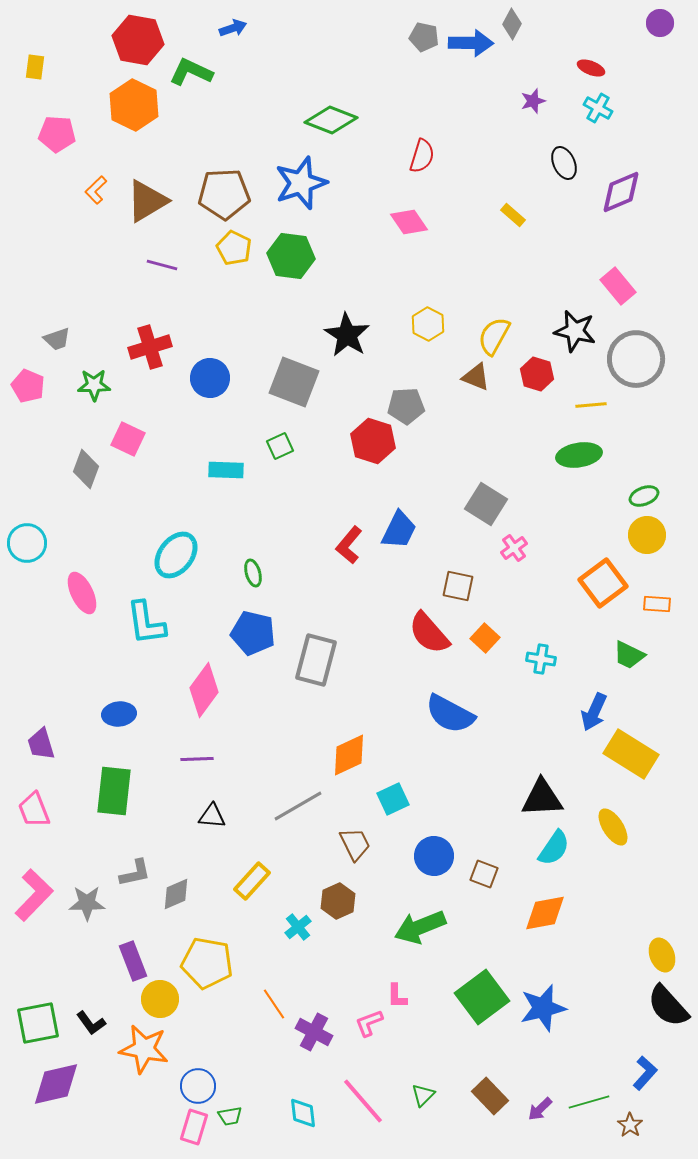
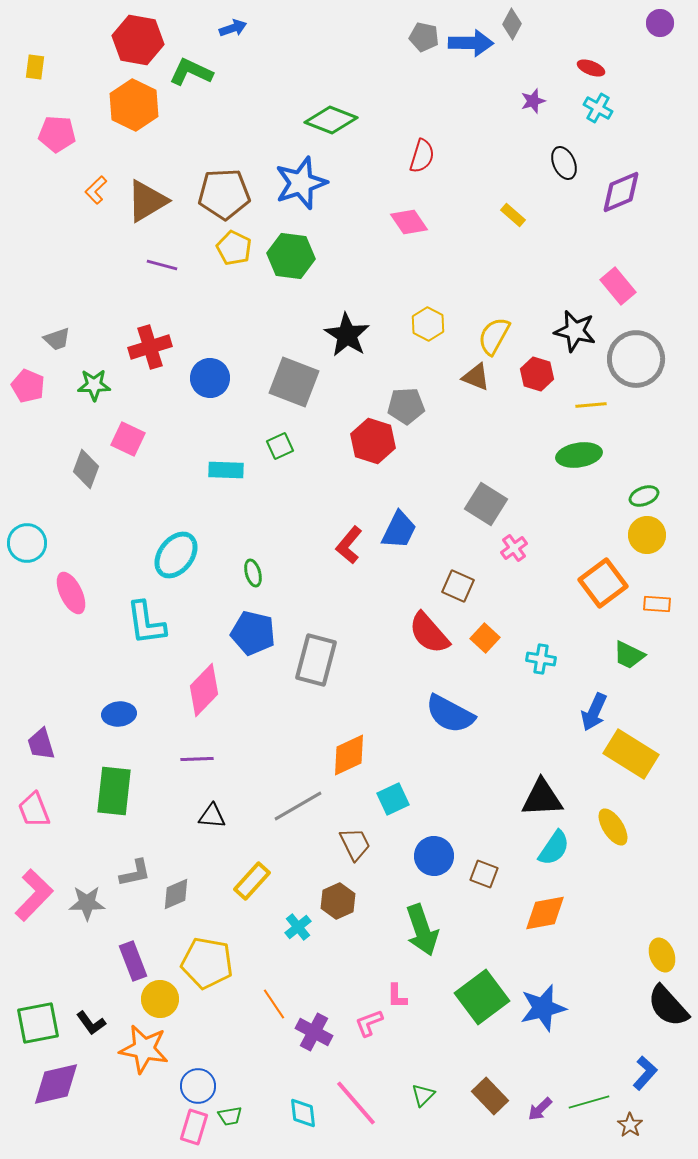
brown square at (458, 586): rotated 12 degrees clockwise
pink ellipse at (82, 593): moved 11 px left
pink diamond at (204, 690): rotated 8 degrees clockwise
green arrow at (420, 927): moved 2 px right, 3 px down; rotated 87 degrees counterclockwise
pink line at (363, 1101): moved 7 px left, 2 px down
